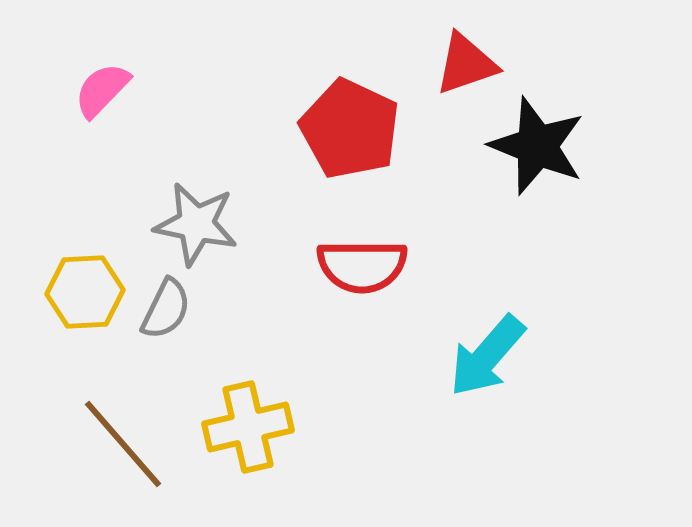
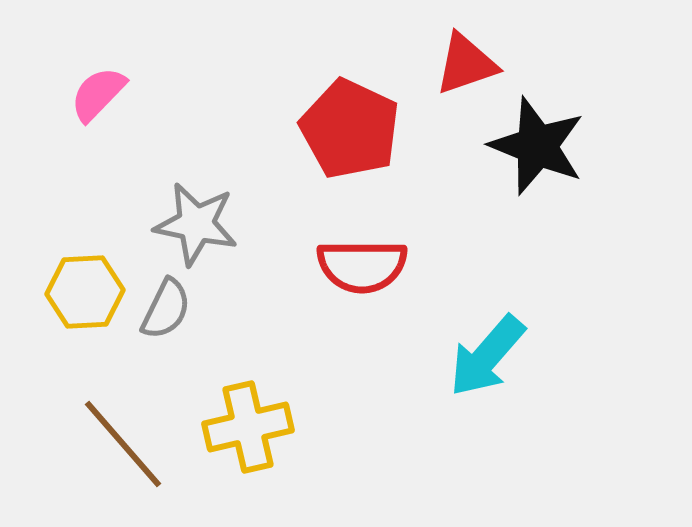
pink semicircle: moved 4 px left, 4 px down
